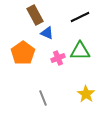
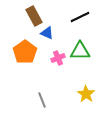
brown rectangle: moved 1 px left, 1 px down
orange pentagon: moved 2 px right, 1 px up
gray line: moved 1 px left, 2 px down
